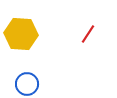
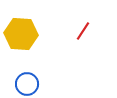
red line: moved 5 px left, 3 px up
